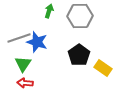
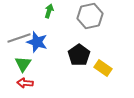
gray hexagon: moved 10 px right; rotated 10 degrees counterclockwise
